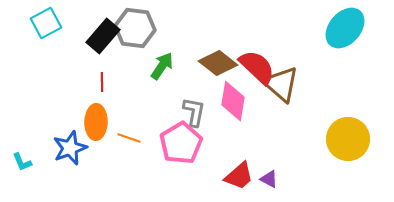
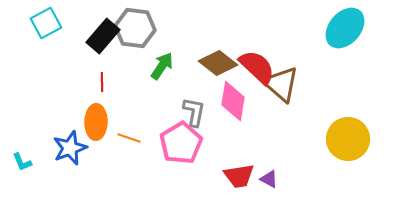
red trapezoid: rotated 32 degrees clockwise
